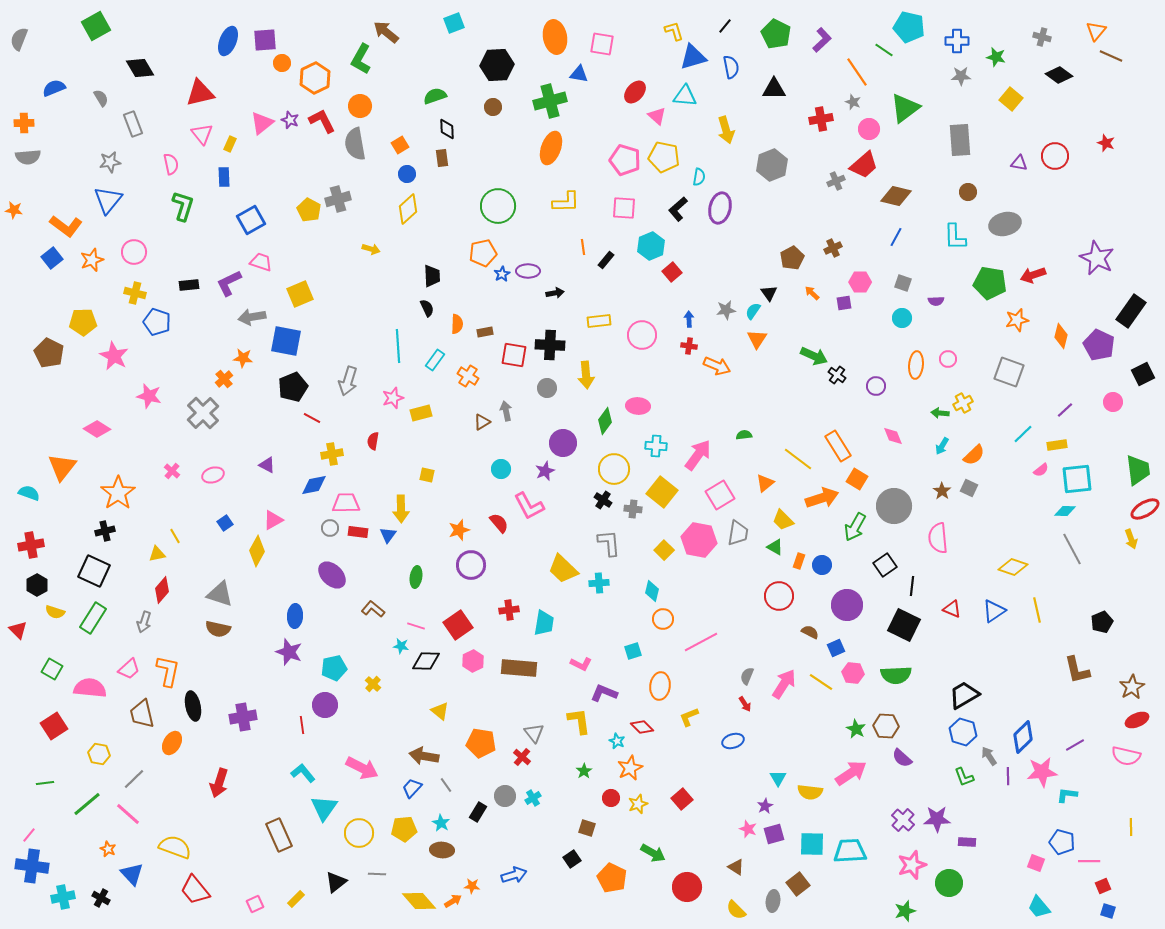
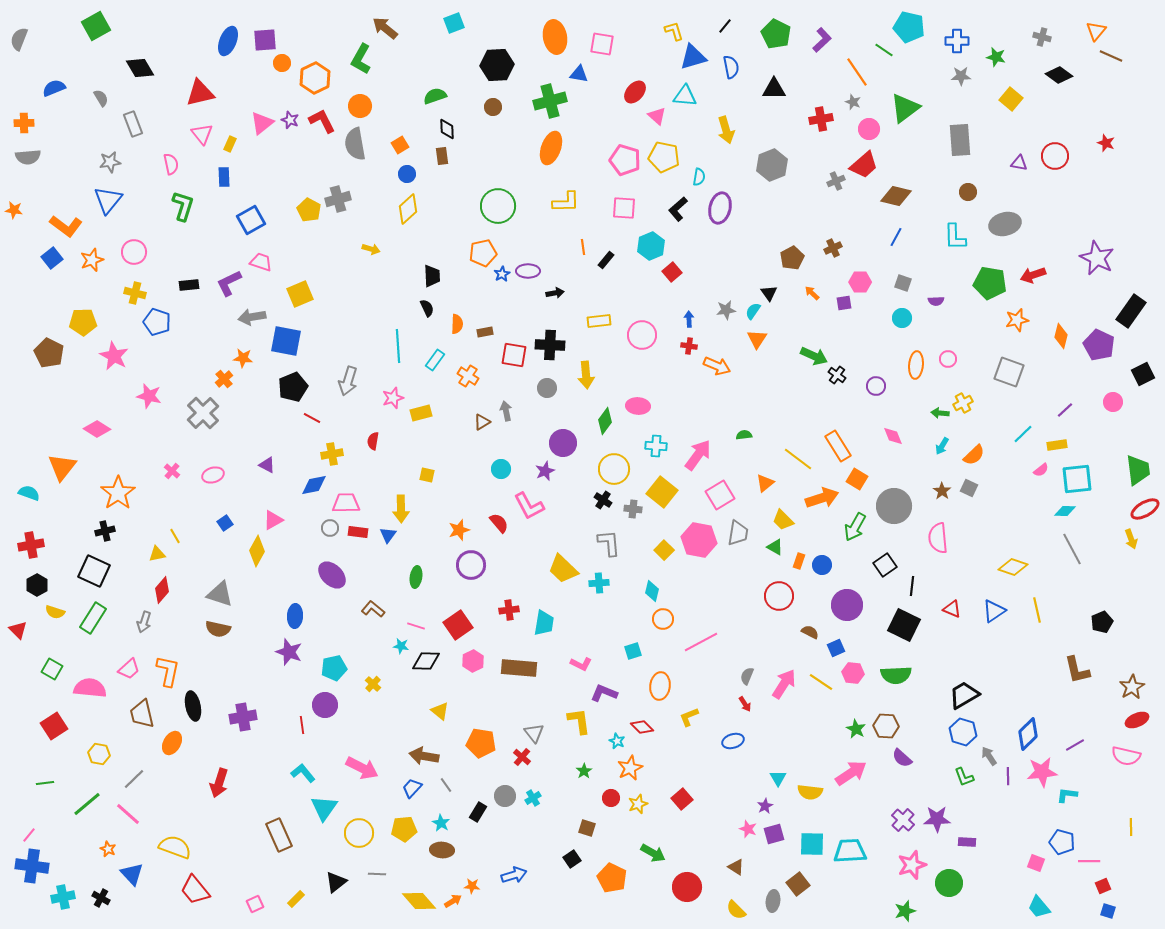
brown arrow at (386, 32): moved 1 px left, 4 px up
brown rectangle at (442, 158): moved 2 px up
blue diamond at (1023, 737): moved 5 px right, 3 px up
